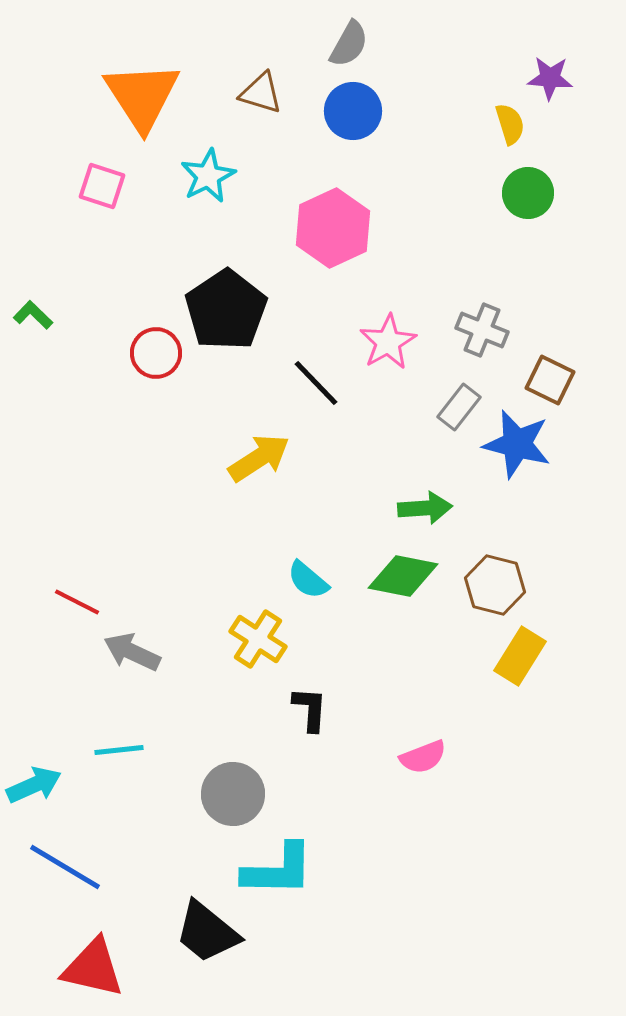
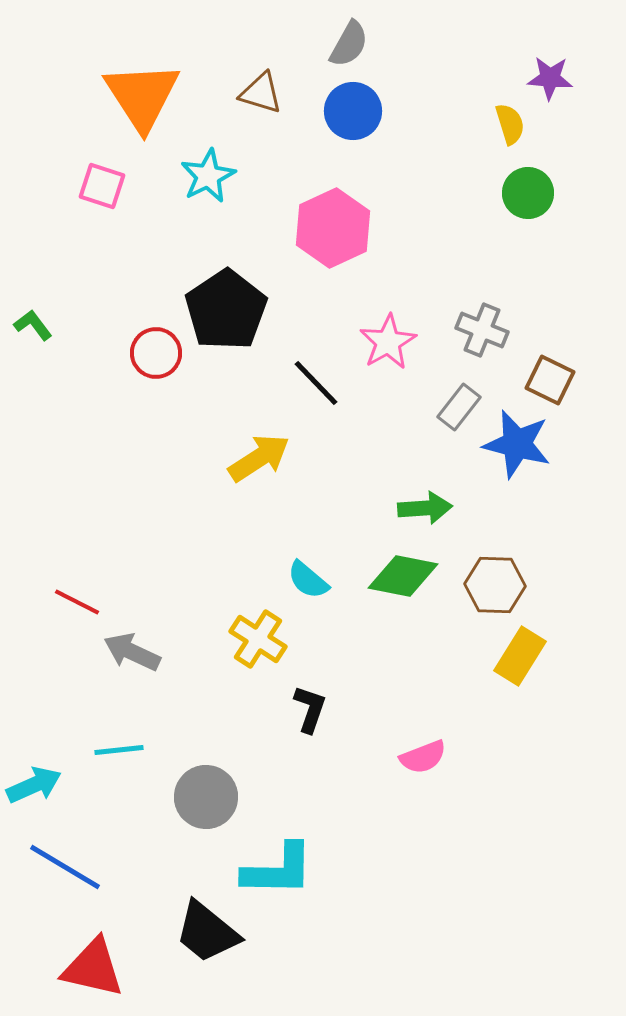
green L-shape: moved 10 px down; rotated 9 degrees clockwise
brown hexagon: rotated 12 degrees counterclockwise
black L-shape: rotated 15 degrees clockwise
gray circle: moved 27 px left, 3 px down
